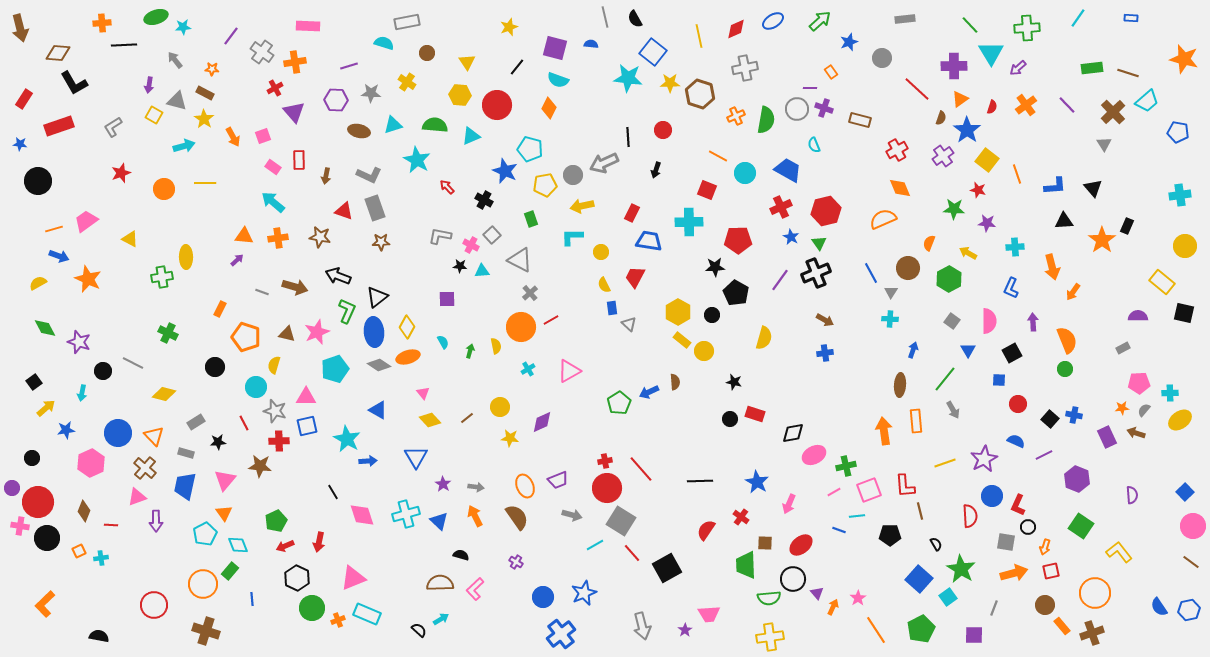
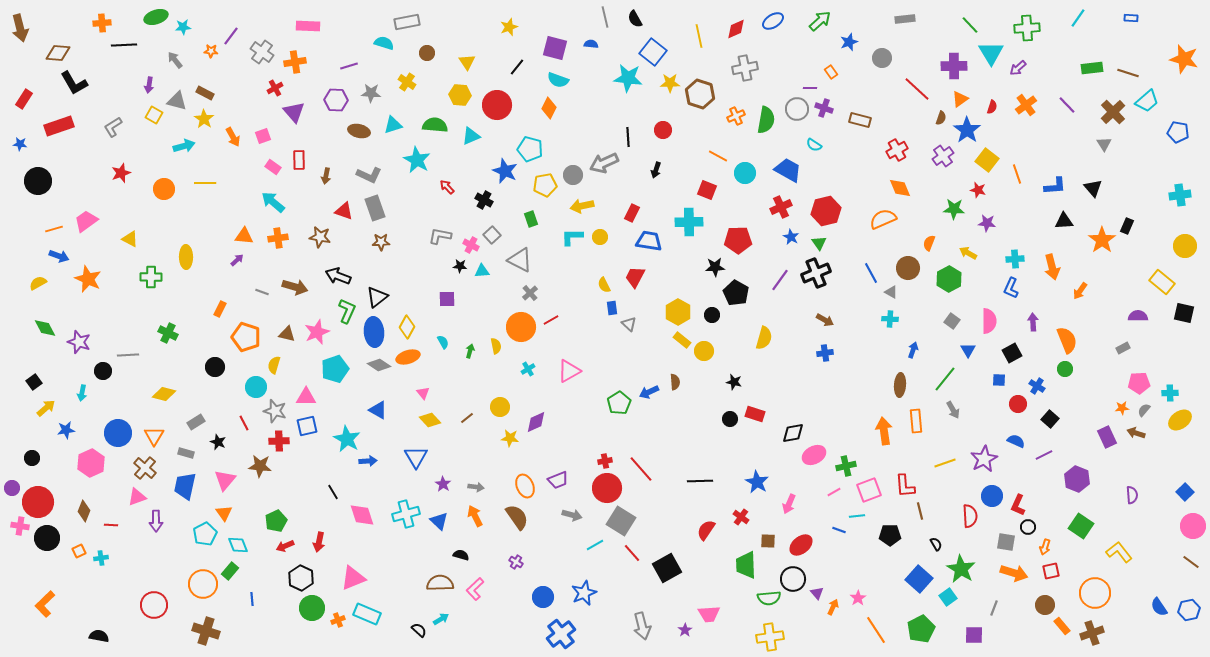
orange star at (212, 69): moved 1 px left, 18 px up
cyan semicircle at (814, 145): rotated 35 degrees counterclockwise
cyan cross at (1015, 247): moved 12 px down
yellow circle at (601, 252): moved 1 px left, 15 px up
green cross at (162, 277): moved 11 px left; rotated 10 degrees clockwise
gray triangle at (891, 292): rotated 32 degrees counterclockwise
orange arrow at (1073, 292): moved 7 px right, 1 px up
gray line at (133, 363): moved 5 px left, 8 px up; rotated 30 degrees counterclockwise
blue cross at (1074, 415): moved 37 px left, 29 px up; rotated 21 degrees clockwise
purple diamond at (542, 422): moved 6 px left
orange triangle at (154, 436): rotated 15 degrees clockwise
black star at (218, 442): rotated 28 degrees clockwise
brown square at (765, 543): moved 3 px right, 2 px up
orange arrow at (1014, 573): rotated 32 degrees clockwise
black hexagon at (297, 578): moved 4 px right
